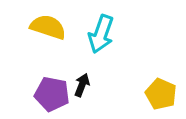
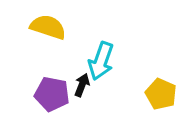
cyan arrow: moved 27 px down
